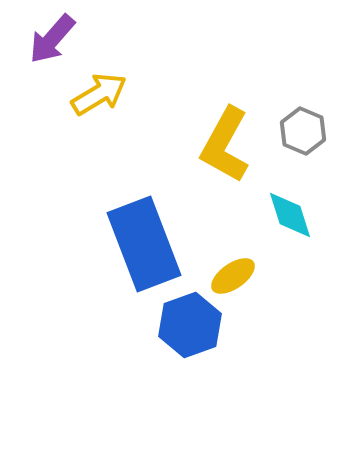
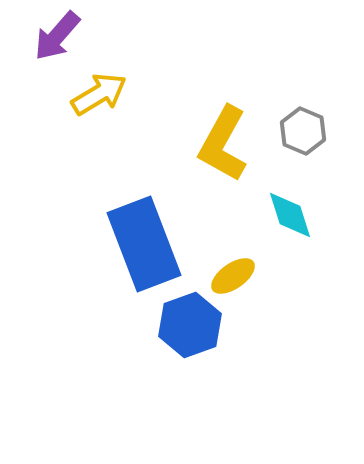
purple arrow: moved 5 px right, 3 px up
yellow L-shape: moved 2 px left, 1 px up
